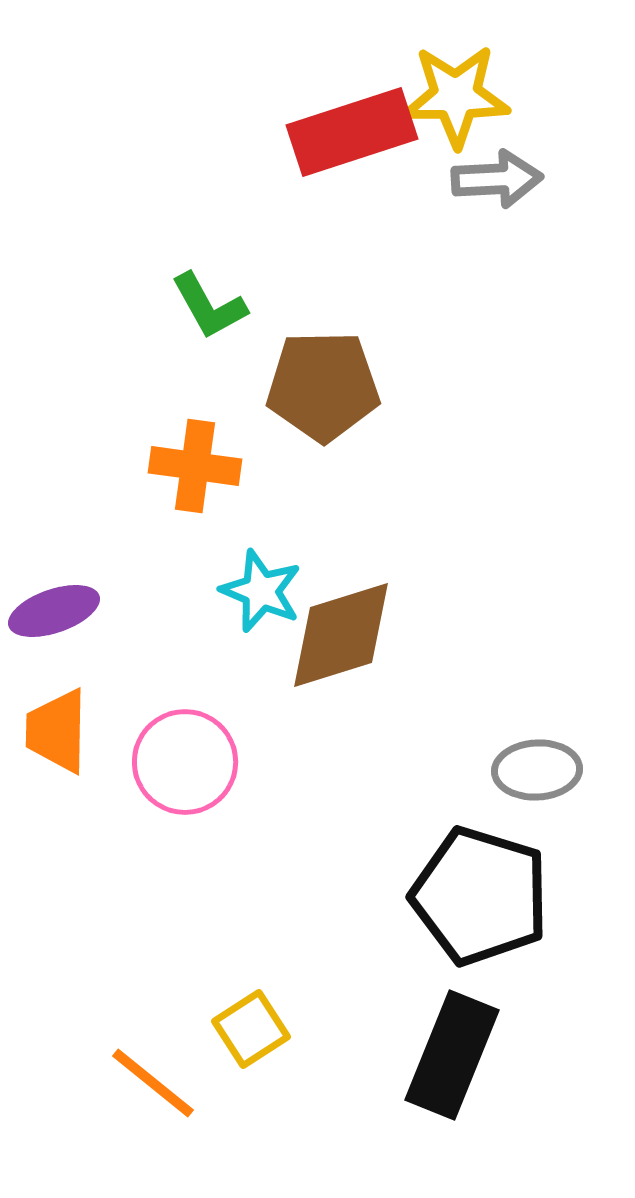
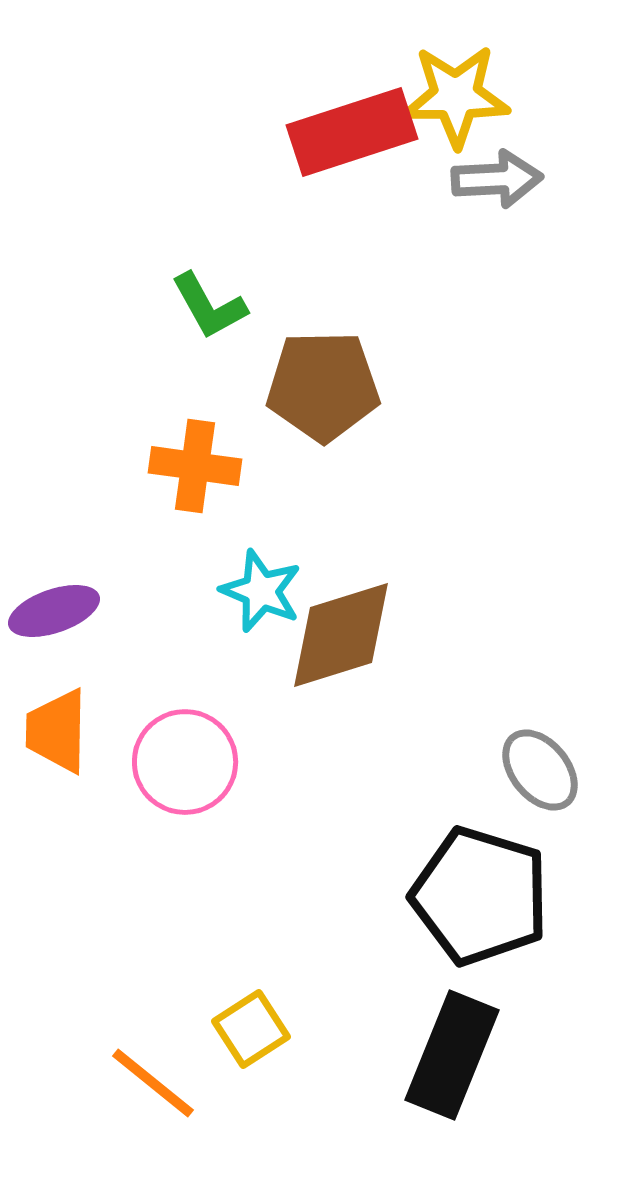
gray ellipse: moved 3 px right; rotated 54 degrees clockwise
